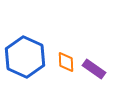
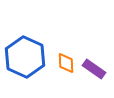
orange diamond: moved 1 px down
